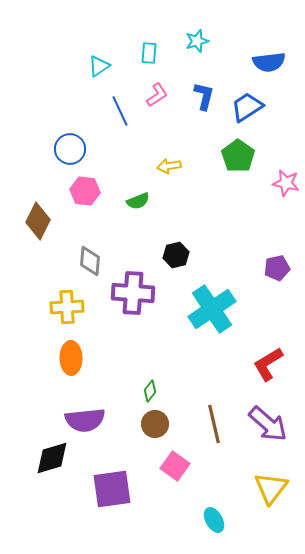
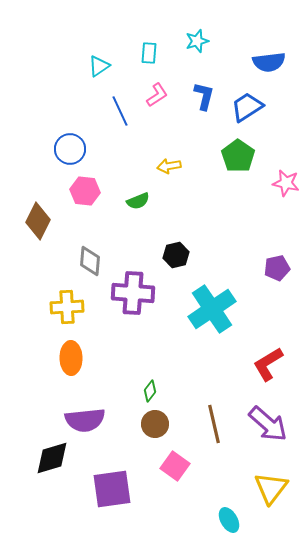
cyan ellipse: moved 15 px right
